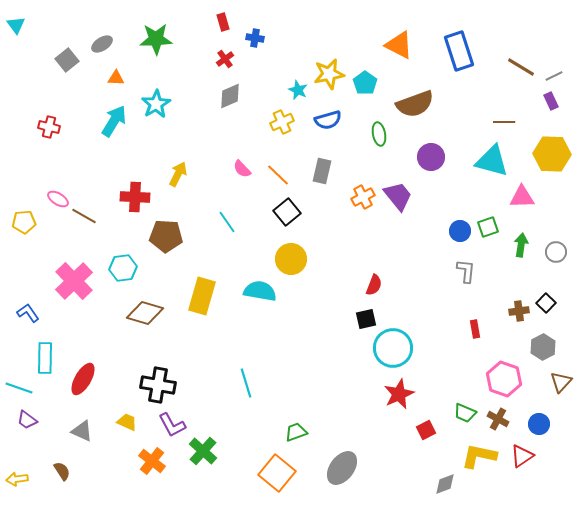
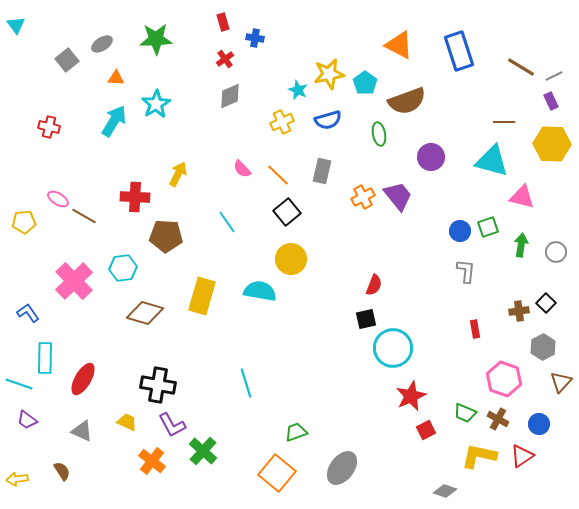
brown semicircle at (415, 104): moved 8 px left, 3 px up
yellow hexagon at (552, 154): moved 10 px up
pink triangle at (522, 197): rotated 16 degrees clockwise
cyan line at (19, 388): moved 4 px up
red star at (399, 394): moved 12 px right, 2 px down
gray diamond at (445, 484): moved 7 px down; rotated 40 degrees clockwise
